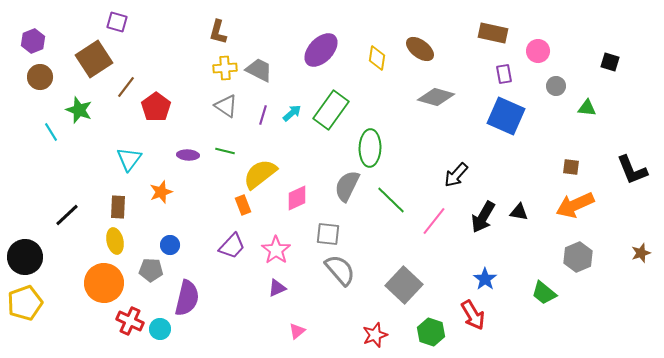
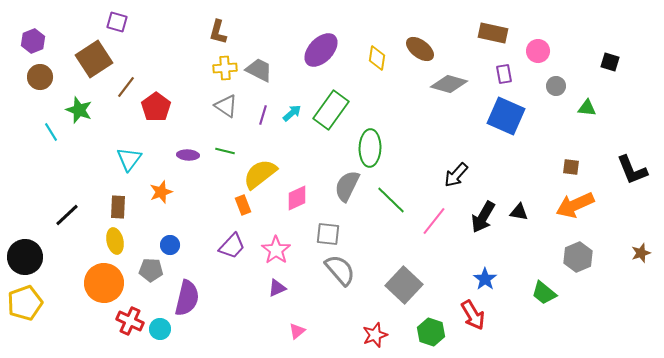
gray diamond at (436, 97): moved 13 px right, 13 px up
